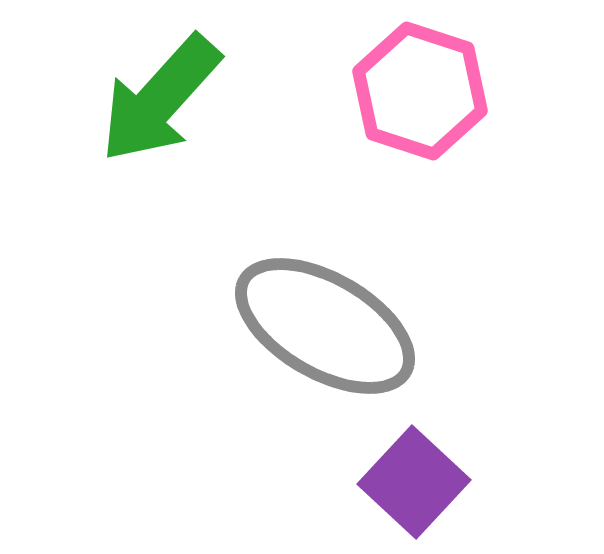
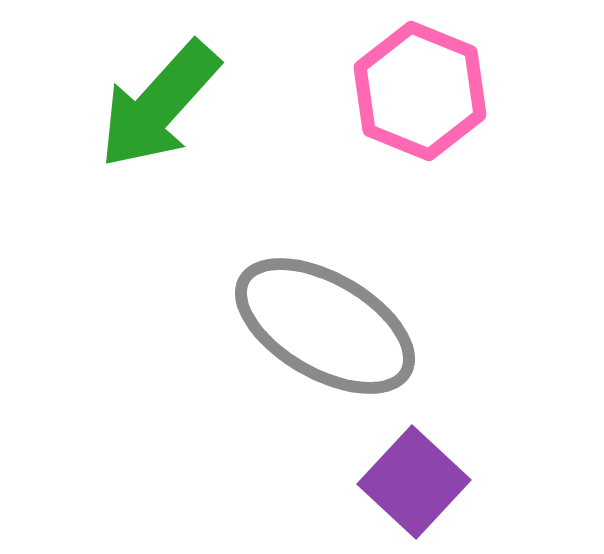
pink hexagon: rotated 4 degrees clockwise
green arrow: moved 1 px left, 6 px down
